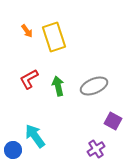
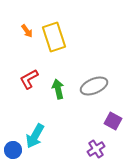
green arrow: moved 3 px down
cyan arrow: rotated 115 degrees counterclockwise
